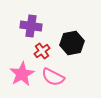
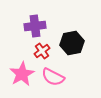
purple cross: moved 4 px right; rotated 15 degrees counterclockwise
